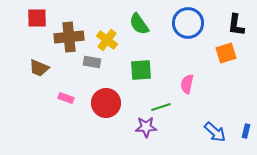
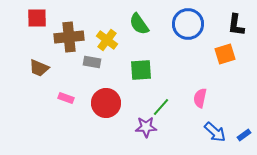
blue circle: moved 1 px down
orange square: moved 1 px left, 1 px down
pink semicircle: moved 13 px right, 14 px down
green line: rotated 30 degrees counterclockwise
blue rectangle: moved 2 px left, 4 px down; rotated 40 degrees clockwise
